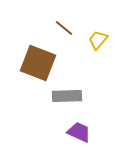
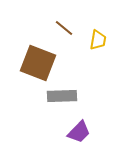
yellow trapezoid: rotated 150 degrees clockwise
gray rectangle: moved 5 px left
purple trapezoid: rotated 110 degrees clockwise
